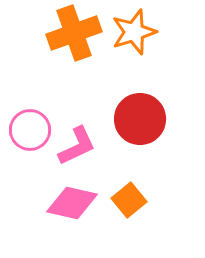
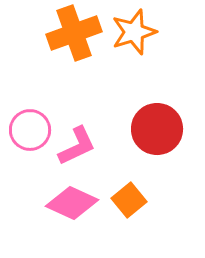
red circle: moved 17 px right, 10 px down
pink diamond: rotated 12 degrees clockwise
